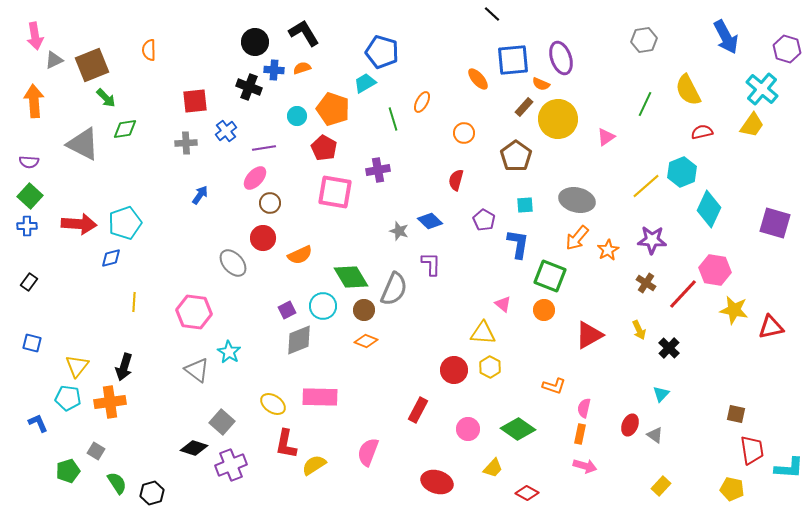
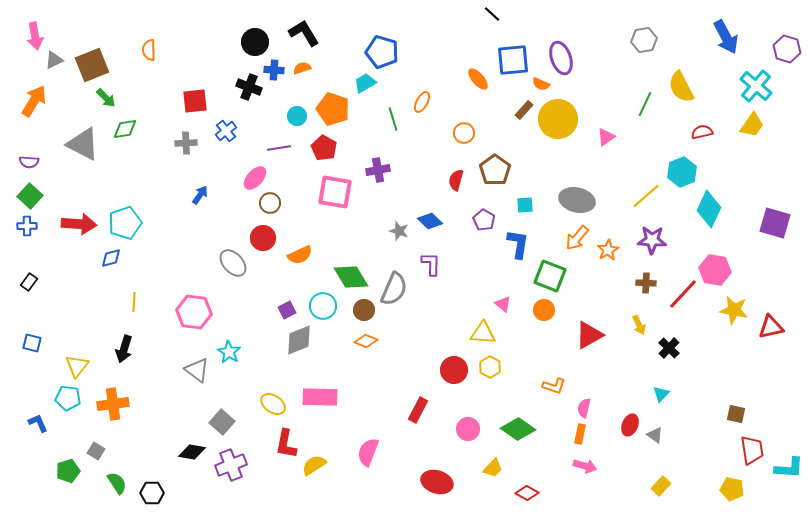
cyan cross at (762, 89): moved 6 px left, 3 px up
yellow semicircle at (688, 90): moved 7 px left, 3 px up
orange arrow at (34, 101): rotated 36 degrees clockwise
brown rectangle at (524, 107): moved 3 px down
purple line at (264, 148): moved 15 px right
brown pentagon at (516, 156): moved 21 px left, 14 px down
yellow line at (646, 186): moved 10 px down
brown cross at (646, 283): rotated 30 degrees counterclockwise
yellow arrow at (639, 330): moved 5 px up
black arrow at (124, 367): moved 18 px up
orange cross at (110, 402): moved 3 px right, 2 px down
black diamond at (194, 448): moved 2 px left, 4 px down; rotated 8 degrees counterclockwise
black hexagon at (152, 493): rotated 15 degrees clockwise
